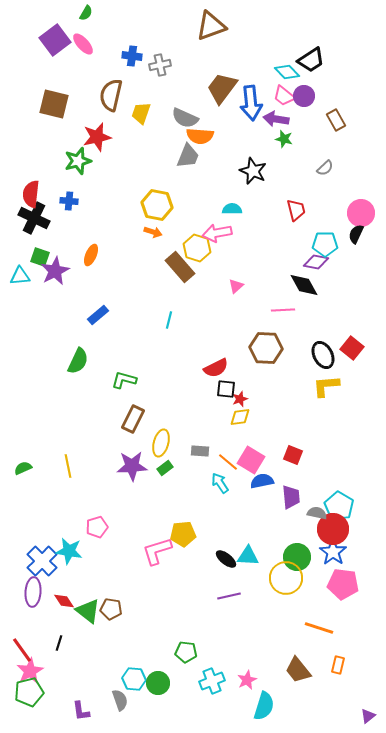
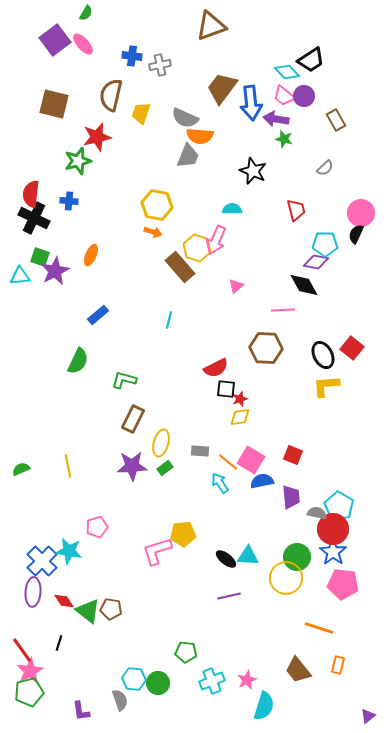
pink arrow at (217, 233): moved 1 px left, 7 px down; rotated 56 degrees counterclockwise
green semicircle at (23, 468): moved 2 px left, 1 px down
